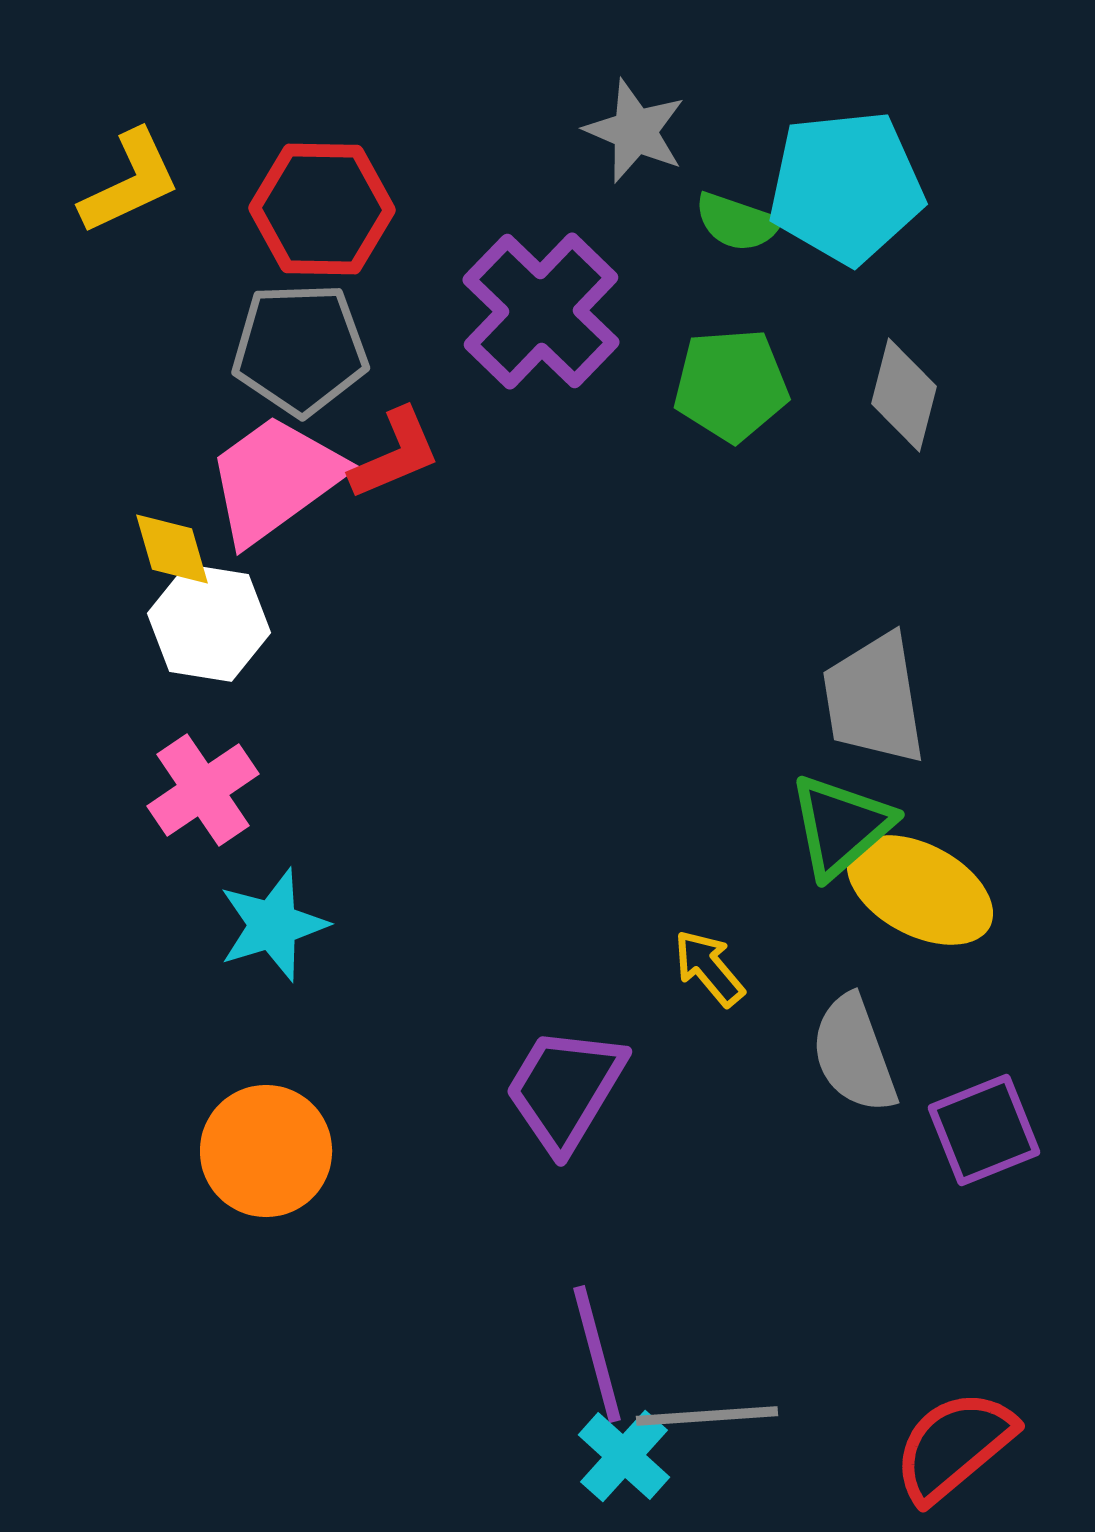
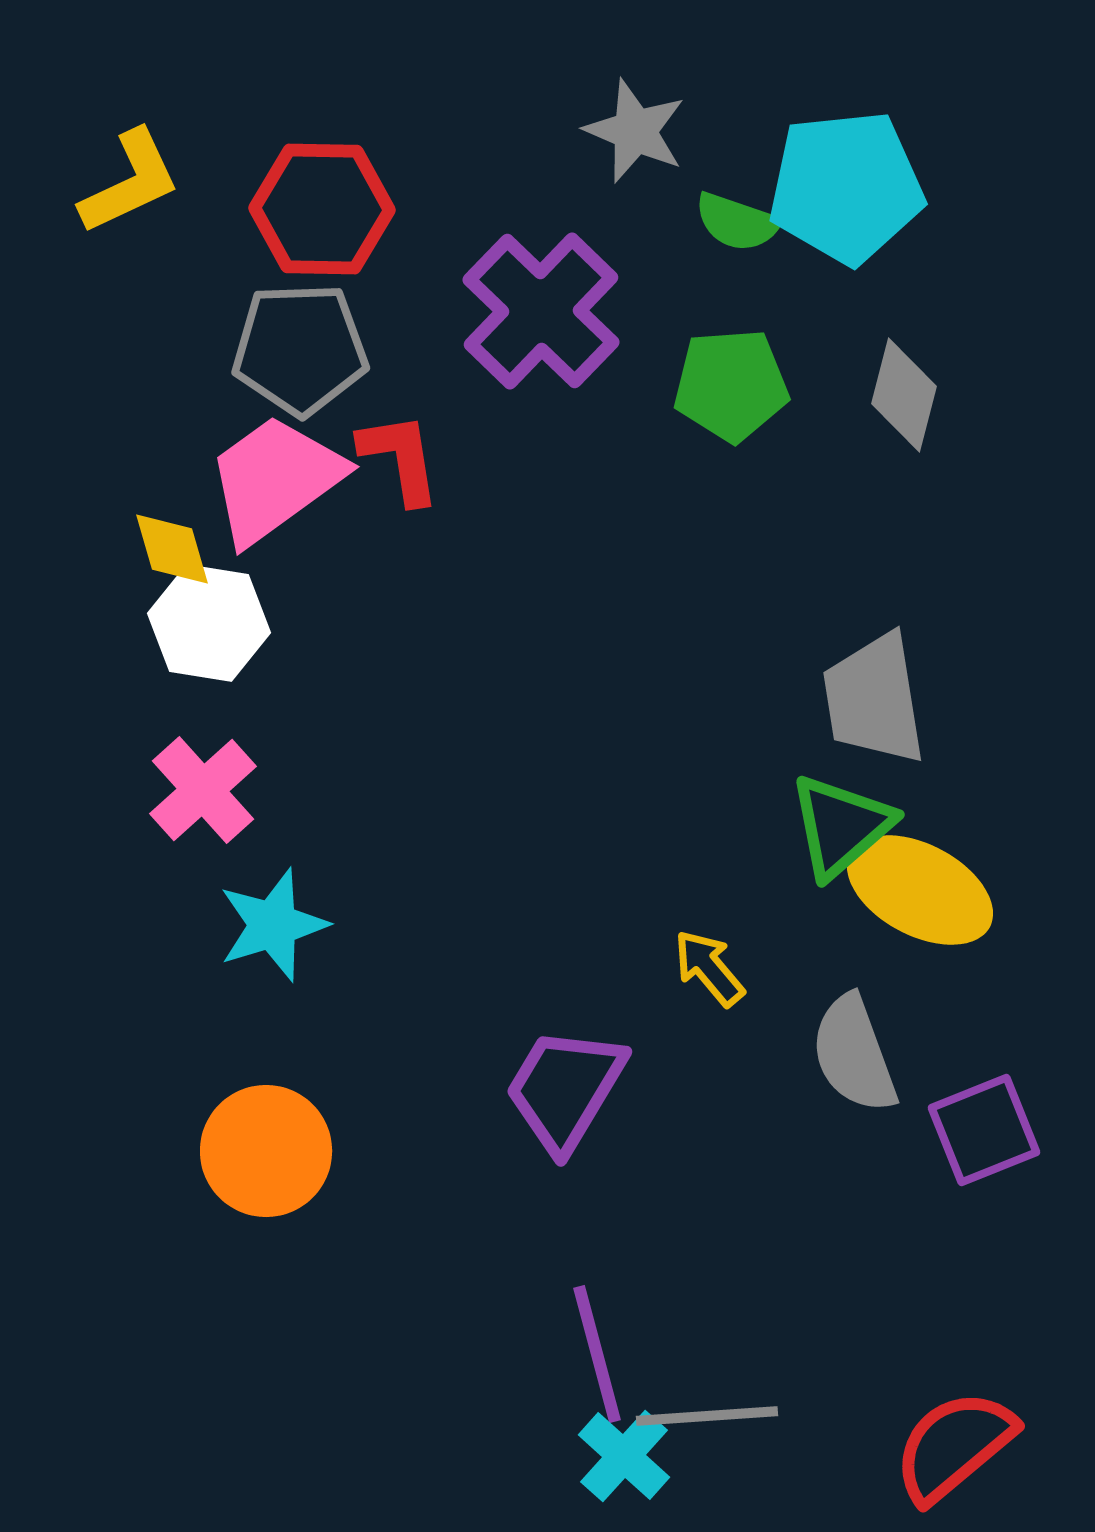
red L-shape: moved 5 px right, 4 px down; rotated 76 degrees counterclockwise
pink cross: rotated 8 degrees counterclockwise
